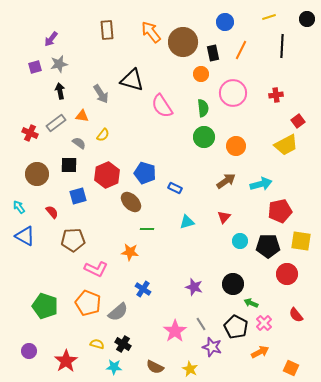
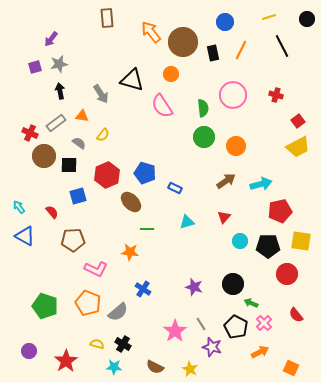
brown rectangle at (107, 30): moved 12 px up
black line at (282, 46): rotated 30 degrees counterclockwise
orange circle at (201, 74): moved 30 px left
pink circle at (233, 93): moved 2 px down
red cross at (276, 95): rotated 24 degrees clockwise
yellow trapezoid at (286, 145): moved 12 px right, 2 px down
brown circle at (37, 174): moved 7 px right, 18 px up
